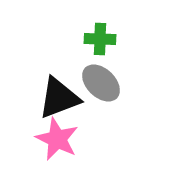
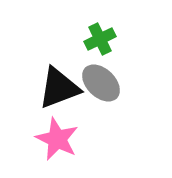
green cross: rotated 28 degrees counterclockwise
black triangle: moved 10 px up
